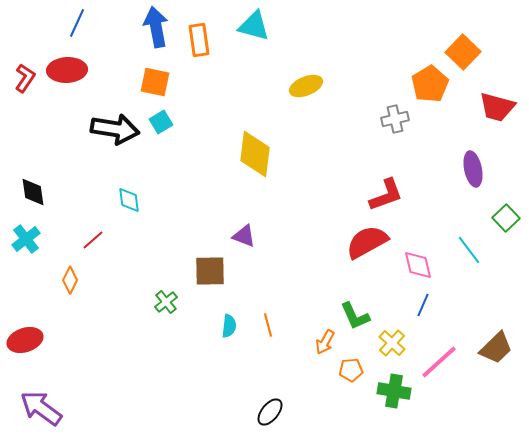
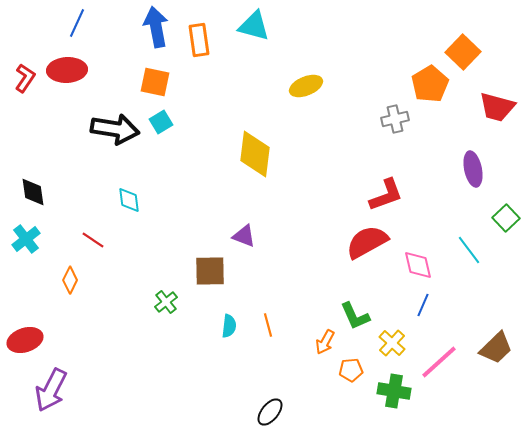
red line at (93, 240): rotated 75 degrees clockwise
purple arrow at (41, 408): moved 10 px right, 18 px up; rotated 99 degrees counterclockwise
